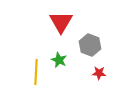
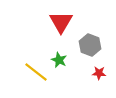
yellow line: rotated 55 degrees counterclockwise
